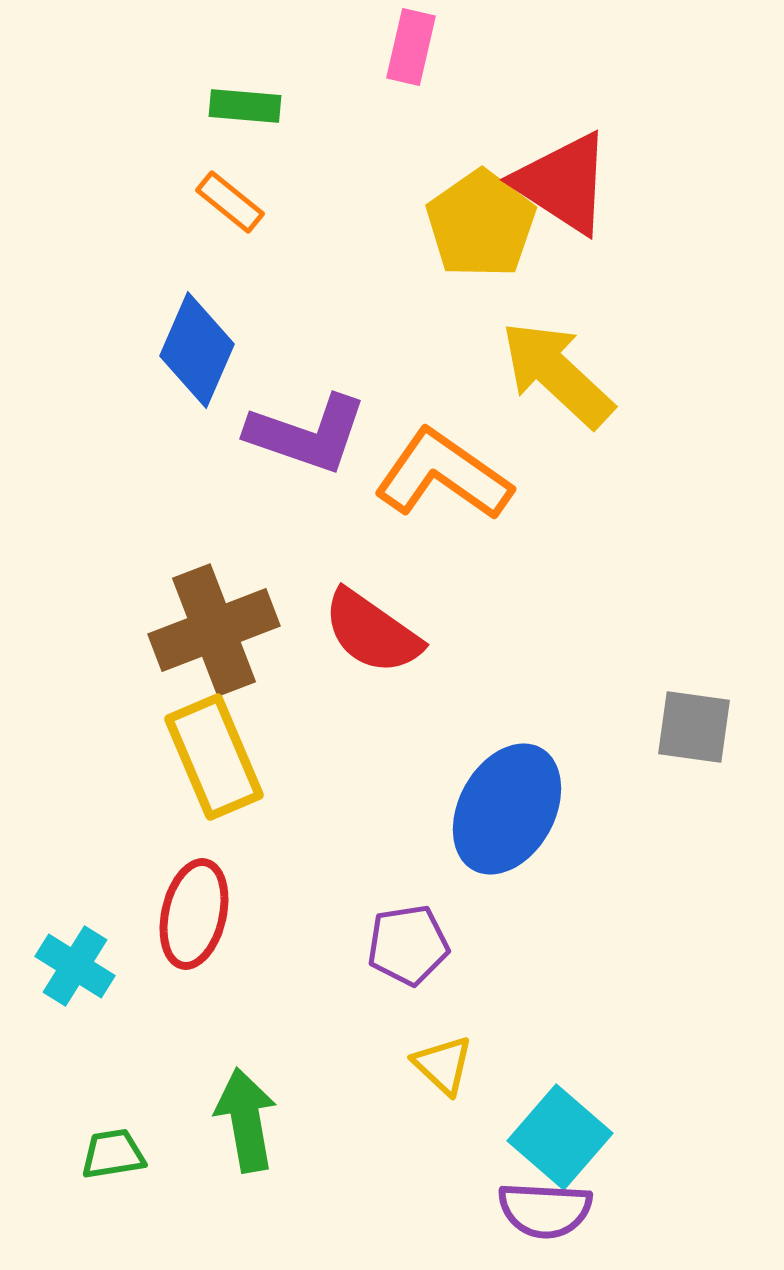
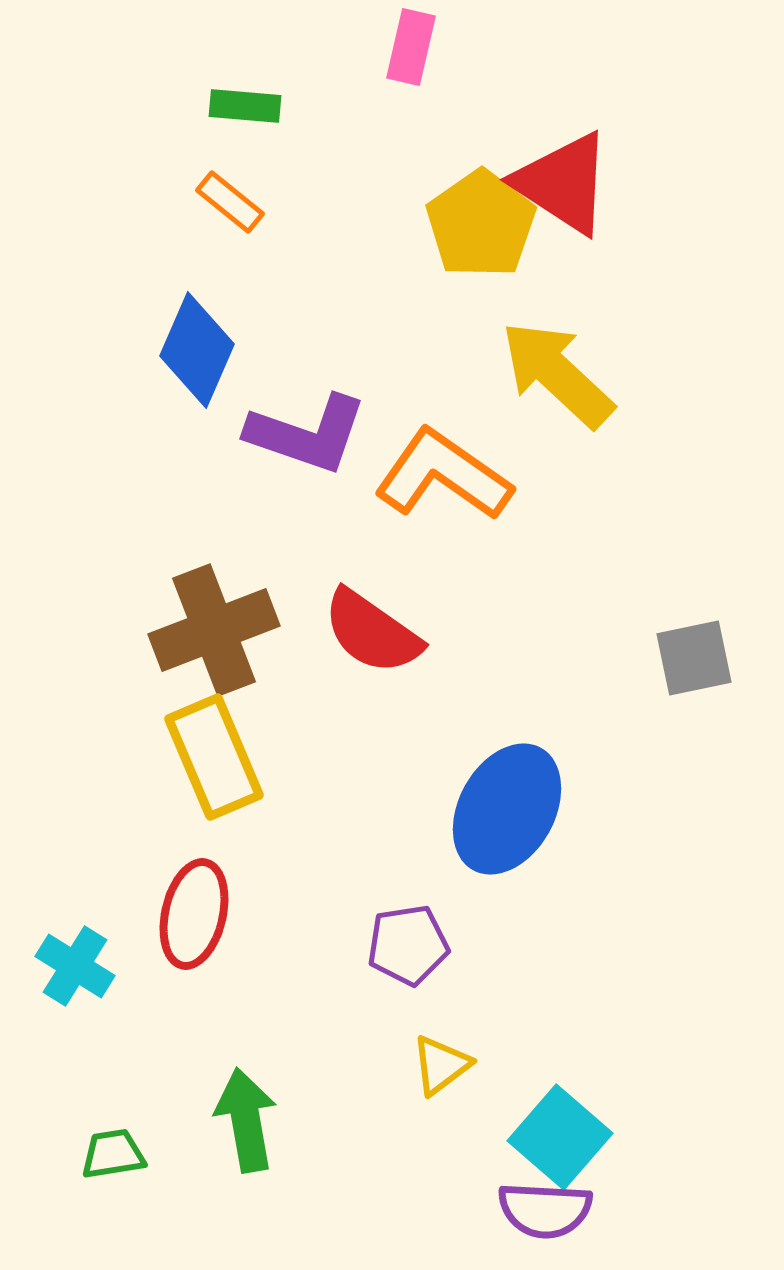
gray square: moved 69 px up; rotated 20 degrees counterclockwise
yellow triangle: moved 2 px left; rotated 40 degrees clockwise
